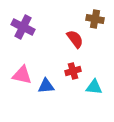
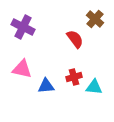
brown cross: rotated 30 degrees clockwise
red cross: moved 1 px right, 6 px down
pink triangle: moved 6 px up
